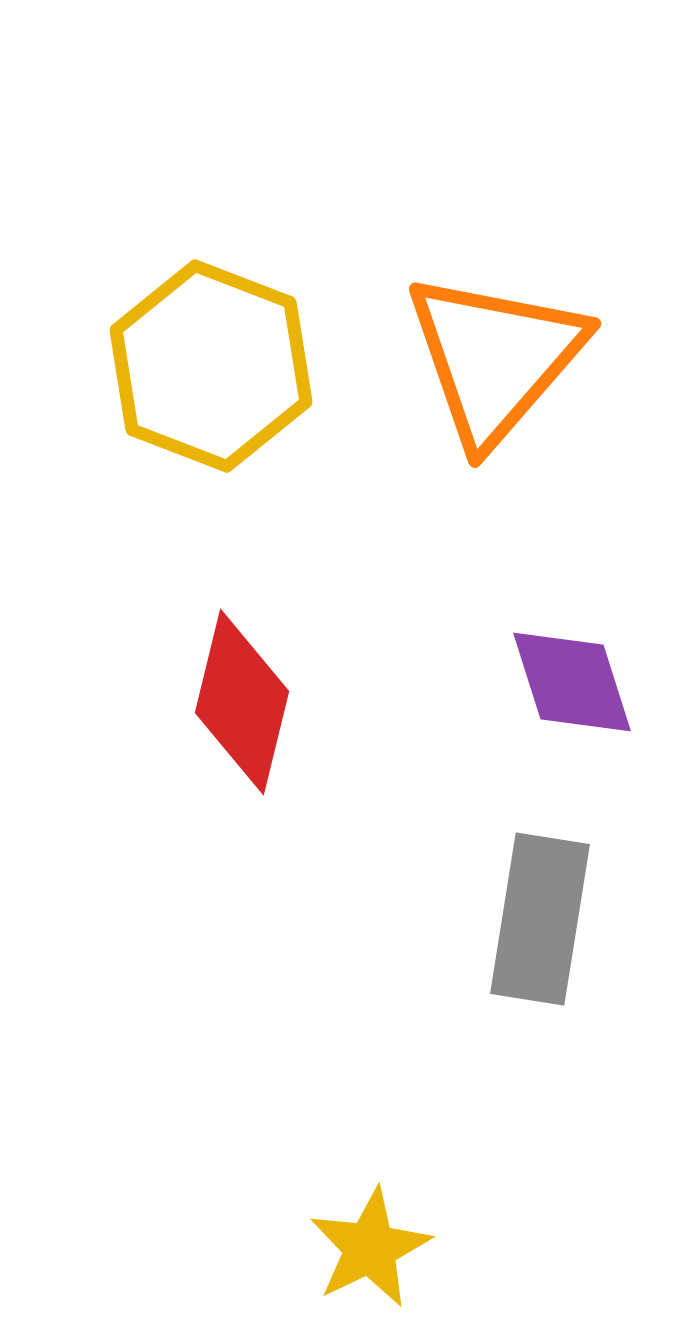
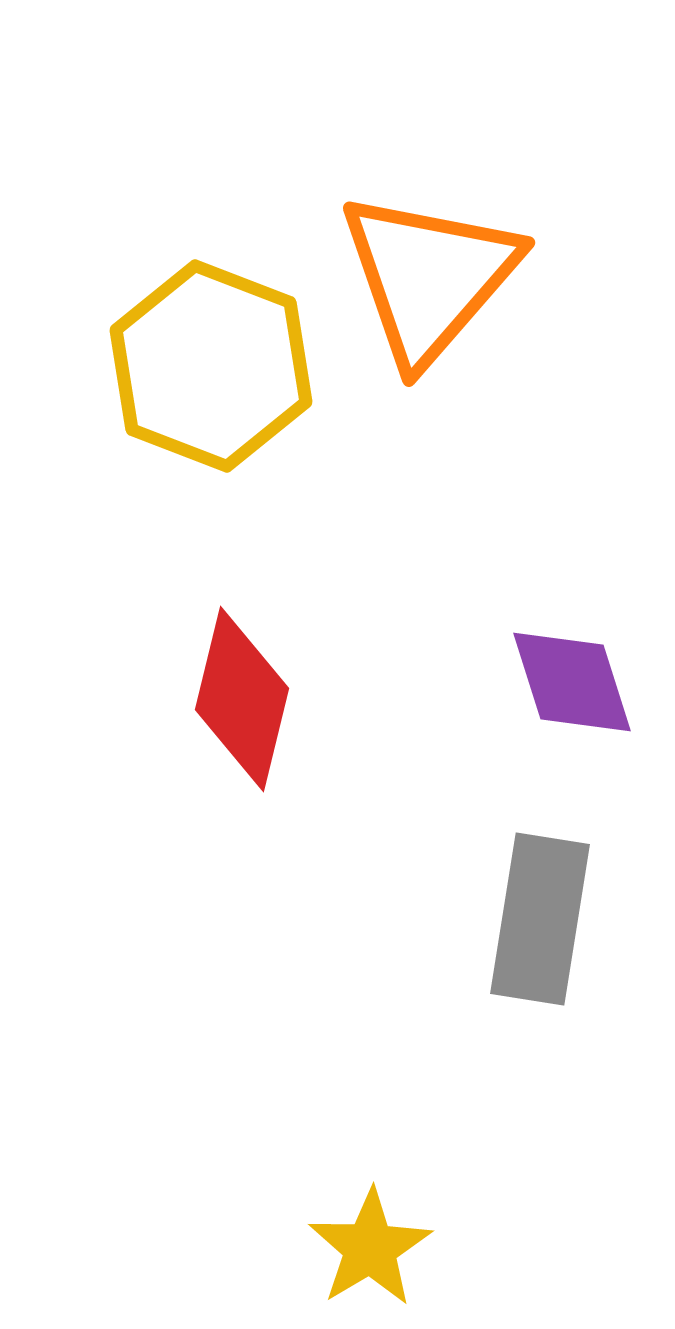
orange triangle: moved 66 px left, 81 px up
red diamond: moved 3 px up
yellow star: rotated 5 degrees counterclockwise
